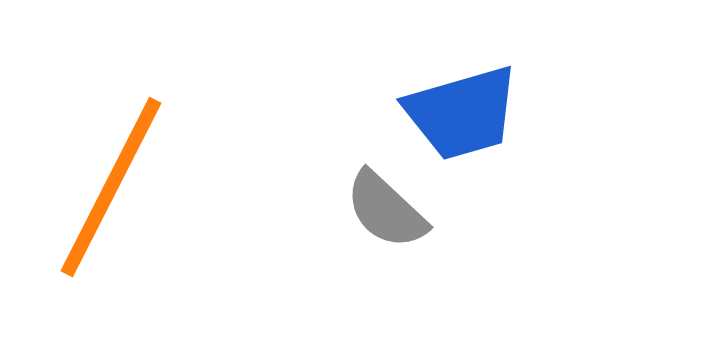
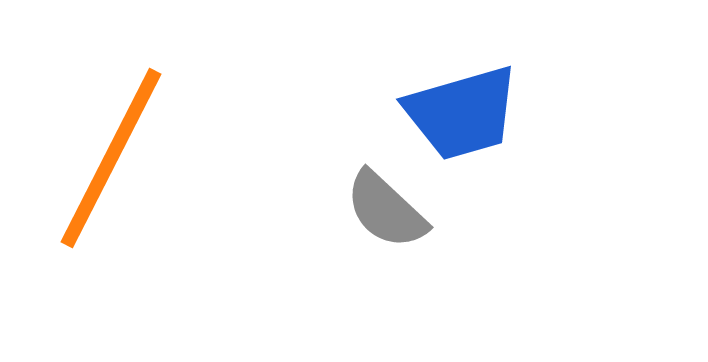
orange line: moved 29 px up
